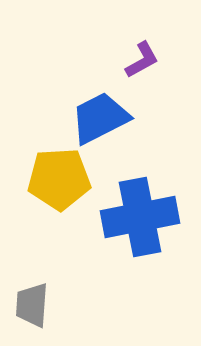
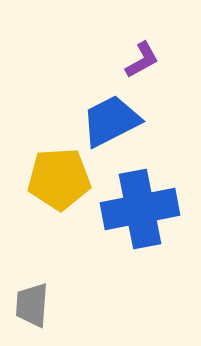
blue trapezoid: moved 11 px right, 3 px down
blue cross: moved 8 px up
